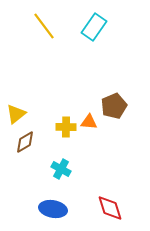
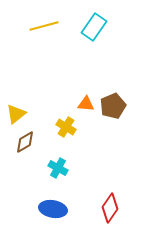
yellow line: rotated 68 degrees counterclockwise
brown pentagon: moved 1 px left
orange triangle: moved 3 px left, 18 px up
yellow cross: rotated 30 degrees clockwise
cyan cross: moved 3 px left, 1 px up
red diamond: rotated 52 degrees clockwise
